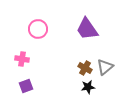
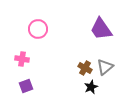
purple trapezoid: moved 14 px right
black star: moved 3 px right; rotated 16 degrees counterclockwise
